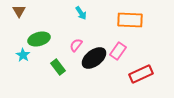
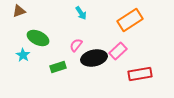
brown triangle: rotated 40 degrees clockwise
orange rectangle: rotated 35 degrees counterclockwise
green ellipse: moved 1 px left, 1 px up; rotated 40 degrees clockwise
pink rectangle: rotated 12 degrees clockwise
black ellipse: rotated 25 degrees clockwise
green rectangle: rotated 70 degrees counterclockwise
red rectangle: moved 1 px left; rotated 15 degrees clockwise
